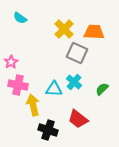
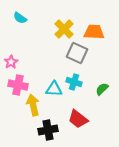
cyan cross: rotated 21 degrees counterclockwise
black cross: rotated 30 degrees counterclockwise
